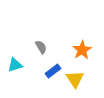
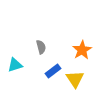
gray semicircle: rotated 16 degrees clockwise
